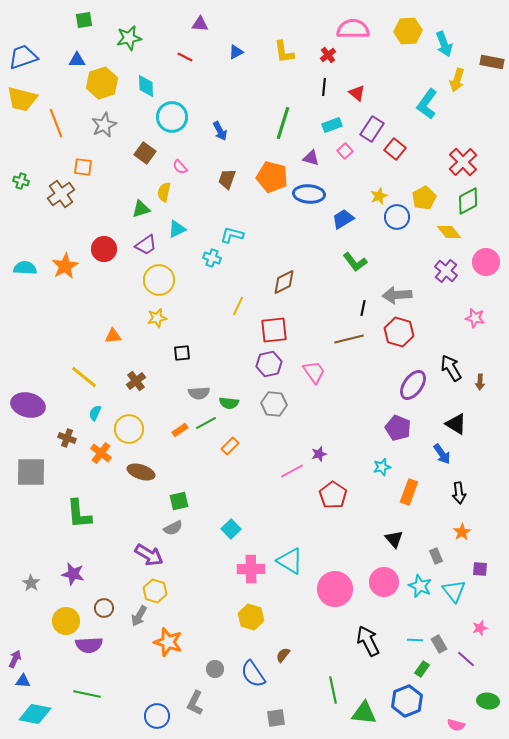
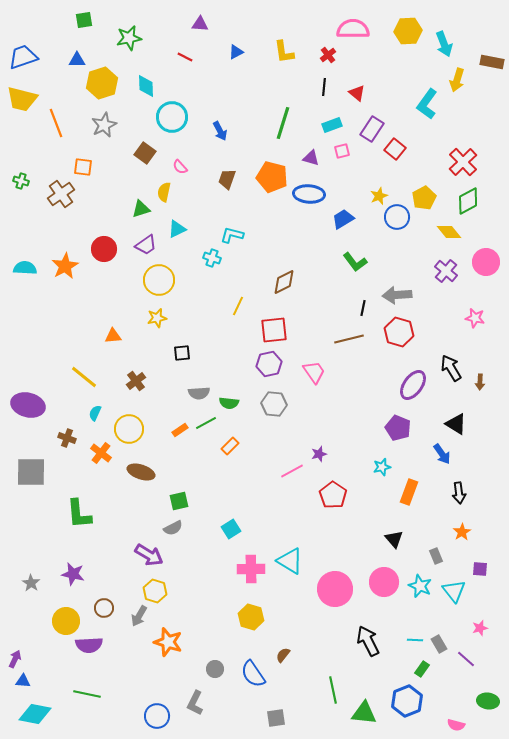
pink square at (345, 151): moved 3 px left; rotated 28 degrees clockwise
cyan square at (231, 529): rotated 12 degrees clockwise
